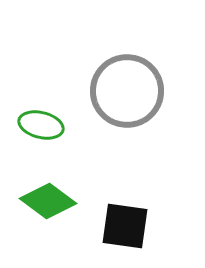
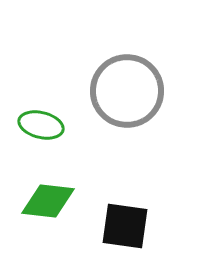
green diamond: rotated 30 degrees counterclockwise
